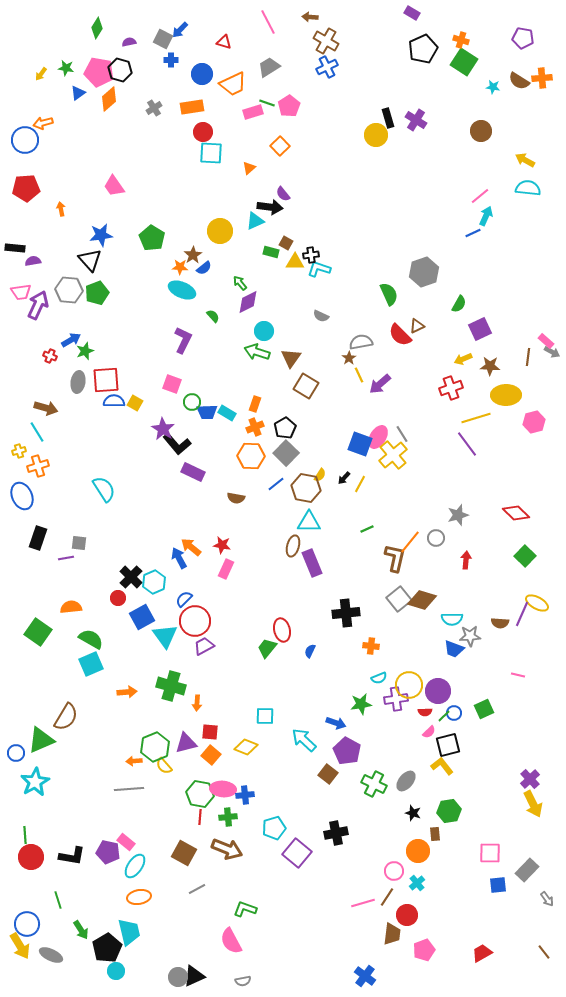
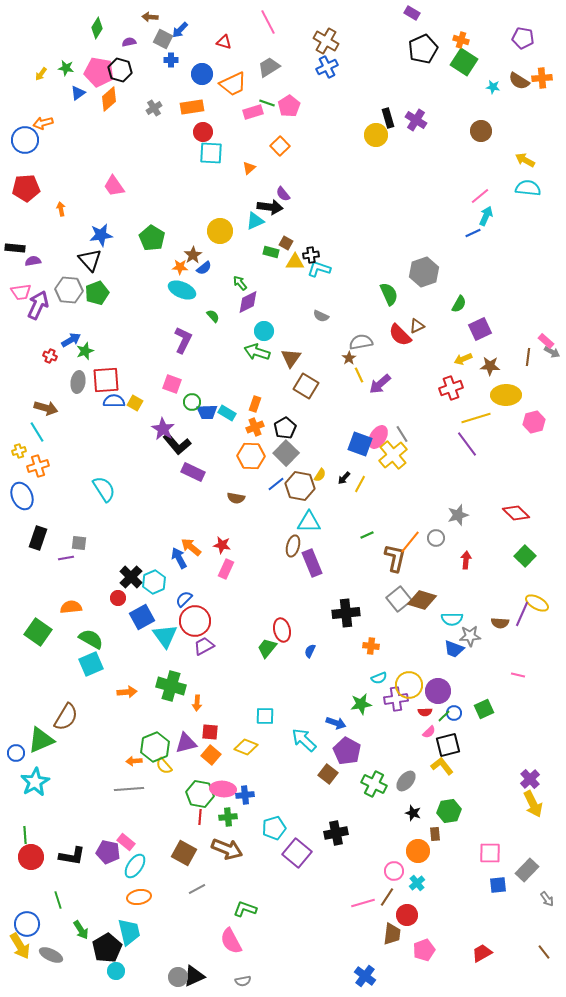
brown arrow at (310, 17): moved 160 px left
brown hexagon at (306, 488): moved 6 px left, 2 px up
green line at (367, 529): moved 6 px down
